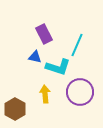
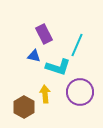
blue triangle: moved 1 px left, 1 px up
brown hexagon: moved 9 px right, 2 px up
